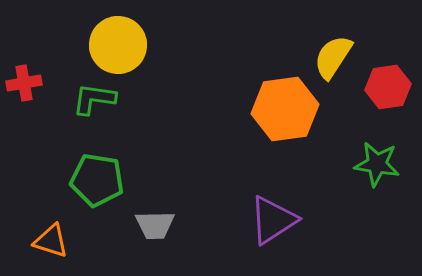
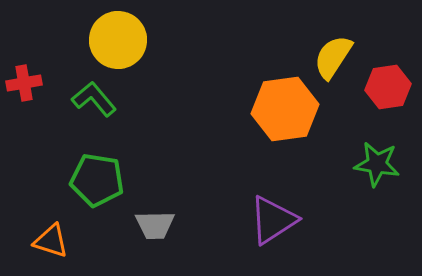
yellow circle: moved 5 px up
green L-shape: rotated 42 degrees clockwise
